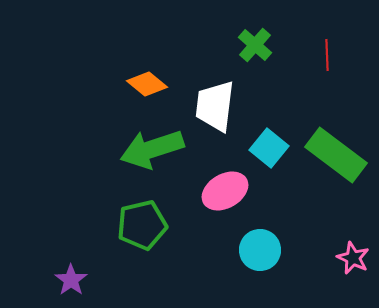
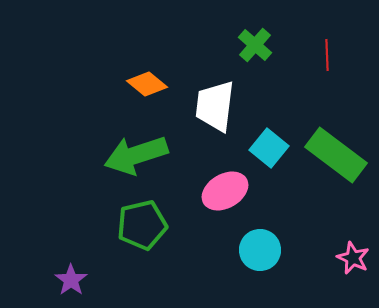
green arrow: moved 16 px left, 6 px down
